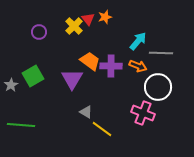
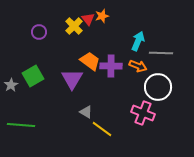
orange star: moved 3 px left, 1 px up
cyan arrow: rotated 18 degrees counterclockwise
